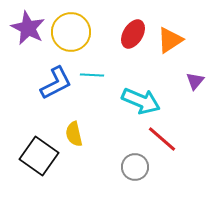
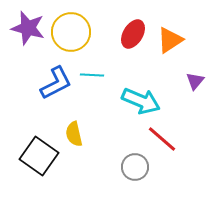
purple star: rotated 12 degrees counterclockwise
